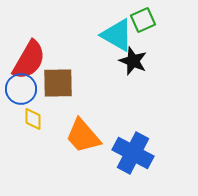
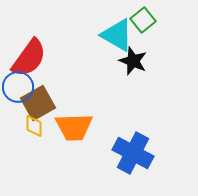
green square: rotated 15 degrees counterclockwise
red semicircle: moved 2 px up; rotated 6 degrees clockwise
brown square: moved 20 px left, 20 px down; rotated 28 degrees counterclockwise
blue circle: moved 3 px left, 2 px up
yellow diamond: moved 1 px right, 7 px down
orange trapezoid: moved 9 px left, 9 px up; rotated 51 degrees counterclockwise
